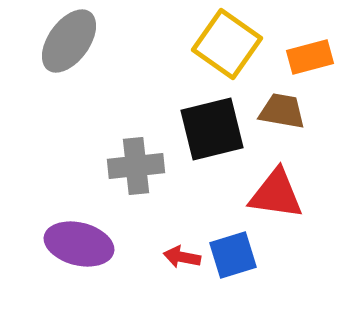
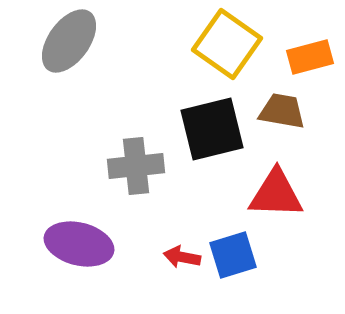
red triangle: rotated 6 degrees counterclockwise
